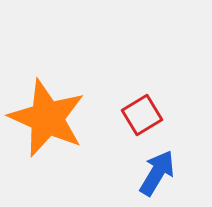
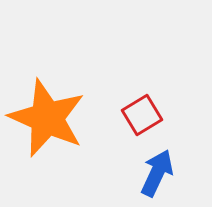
blue arrow: rotated 6 degrees counterclockwise
